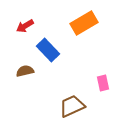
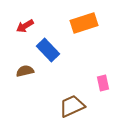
orange rectangle: rotated 12 degrees clockwise
